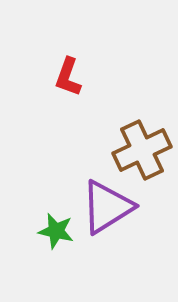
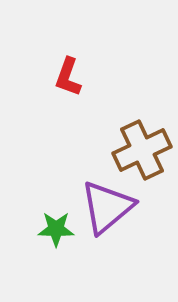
purple triangle: rotated 8 degrees counterclockwise
green star: moved 2 px up; rotated 12 degrees counterclockwise
